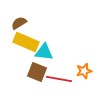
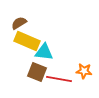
yellow rectangle: moved 1 px right, 1 px up
orange star: rotated 21 degrees clockwise
